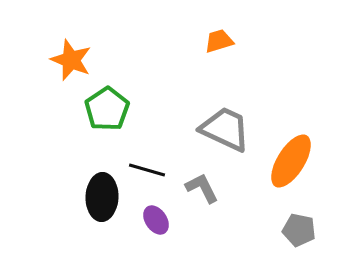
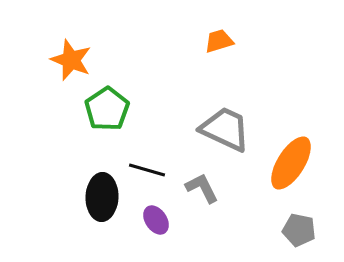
orange ellipse: moved 2 px down
